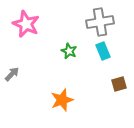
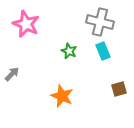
gray cross: rotated 24 degrees clockwise
brown square: moved 5 px down
orange star: moved 4 px up; rotated 30 degrees counterclockwise
